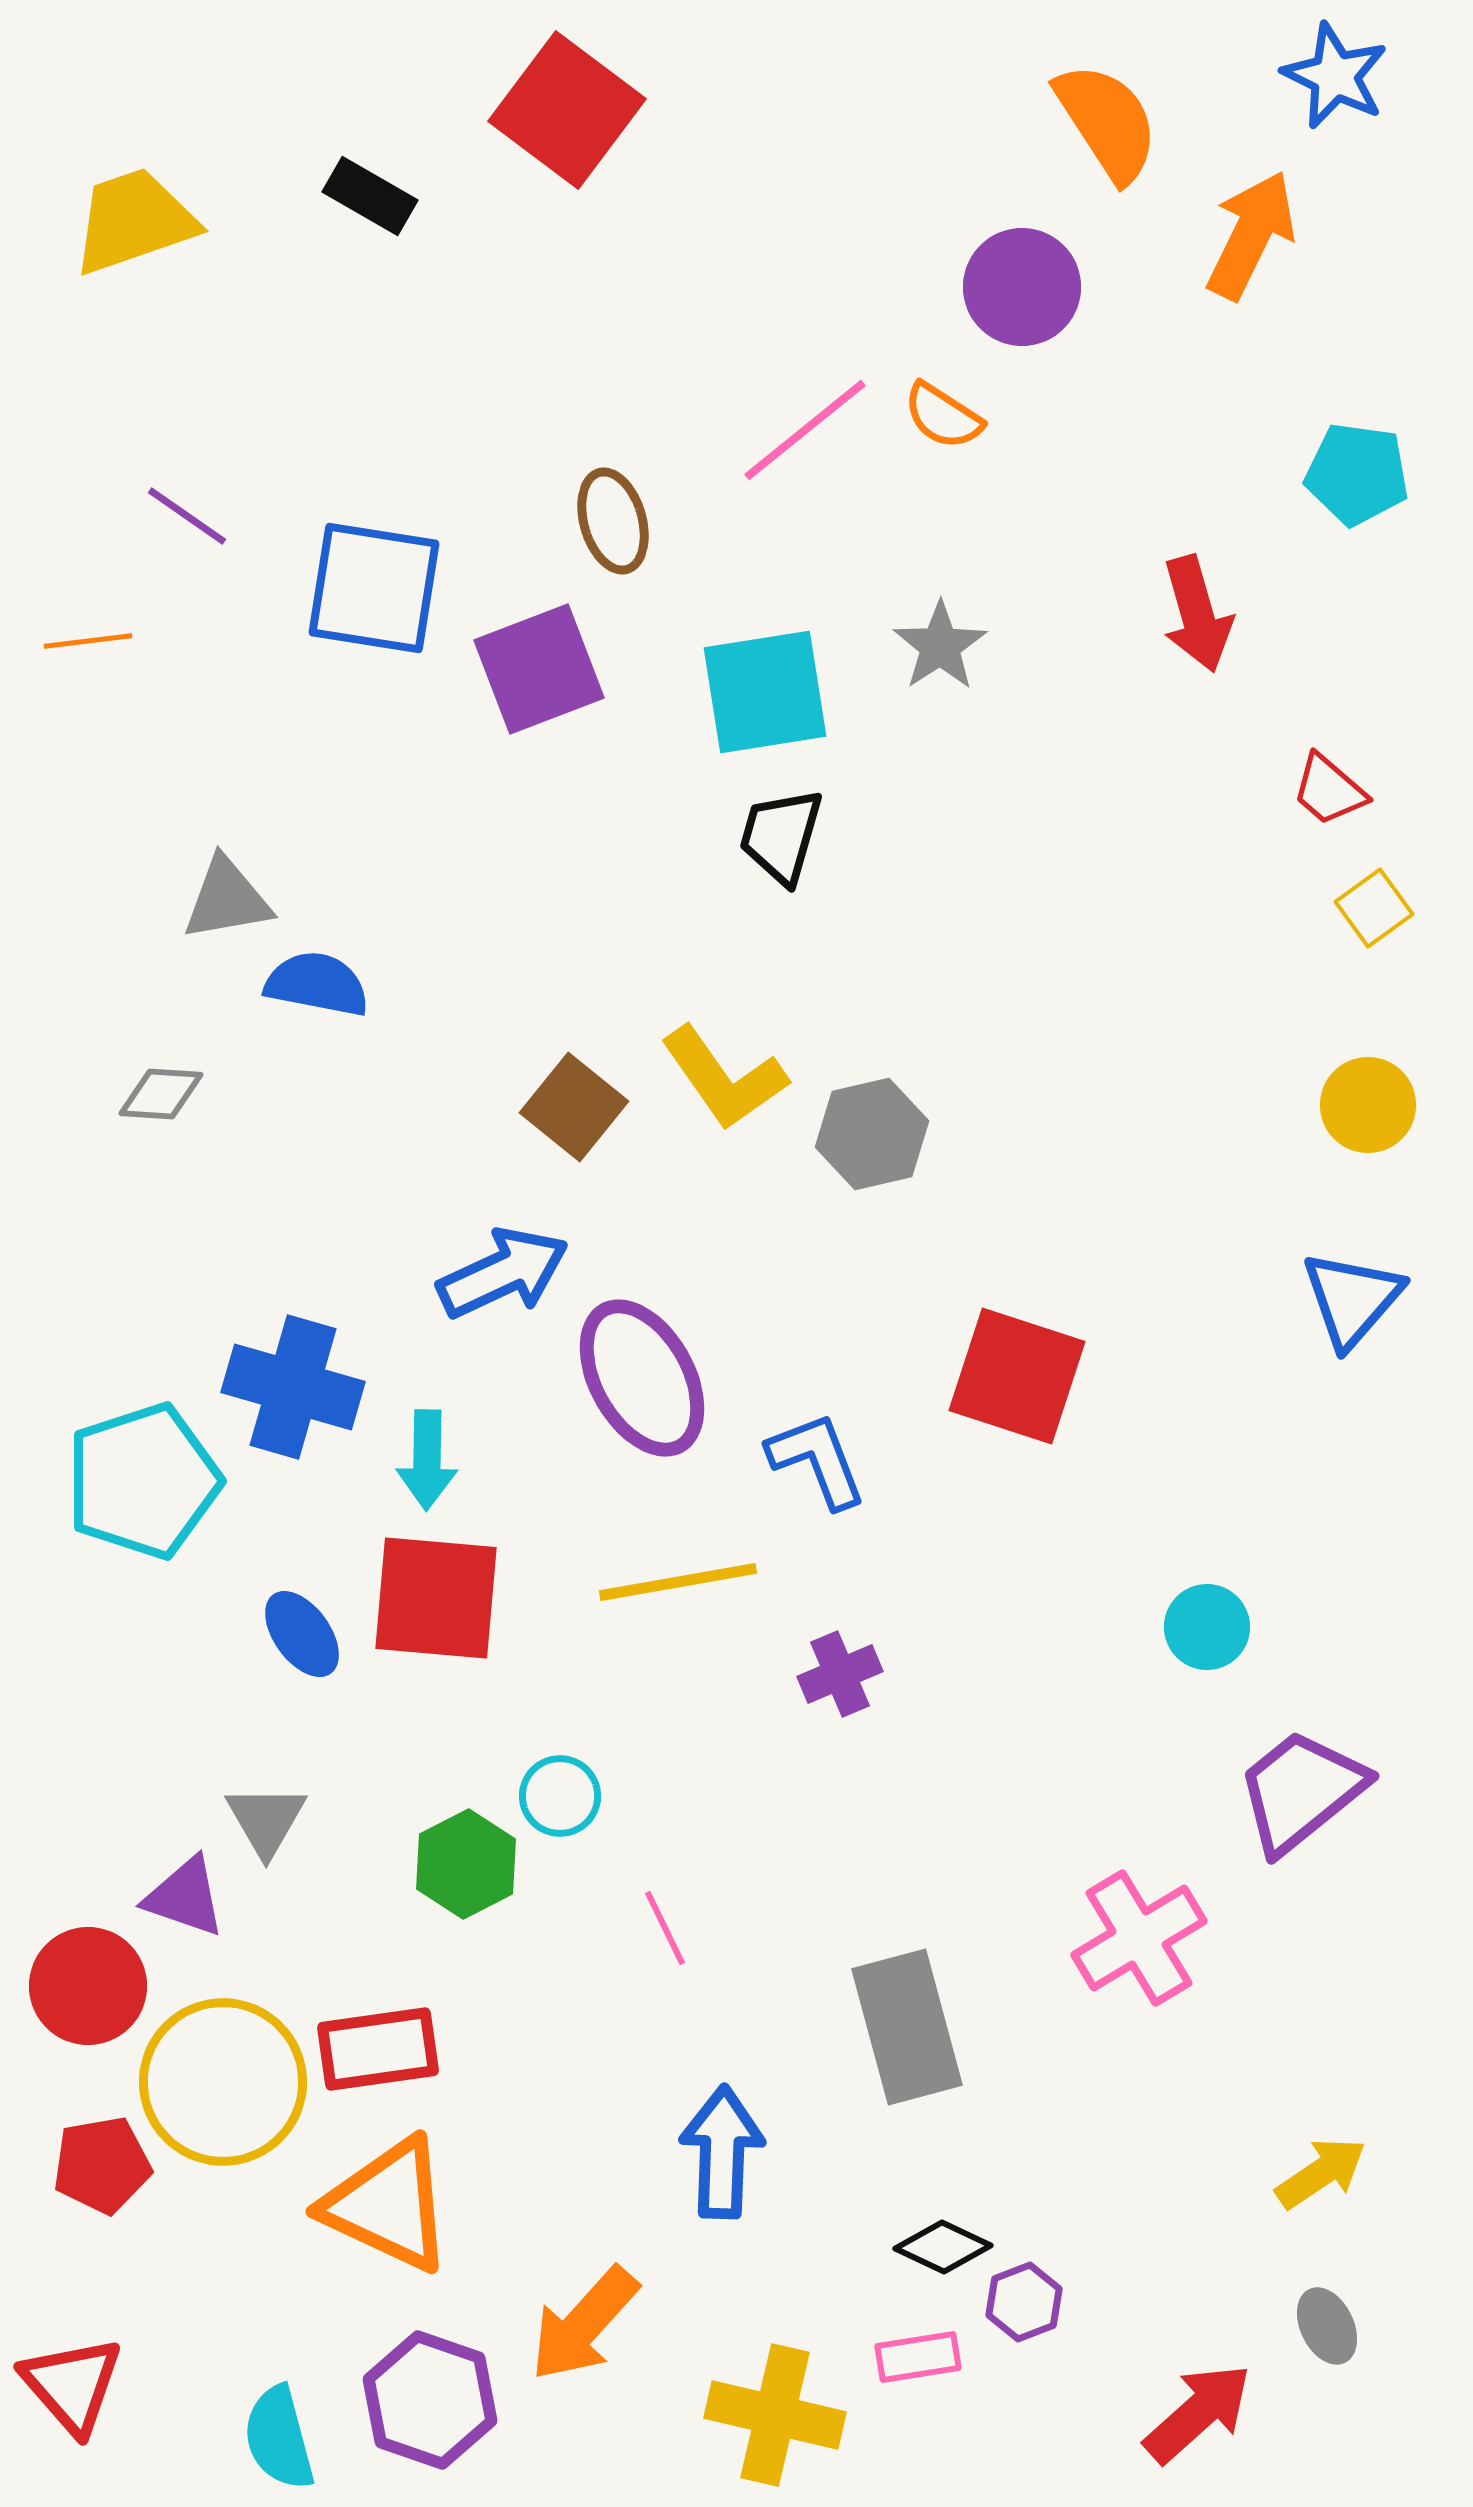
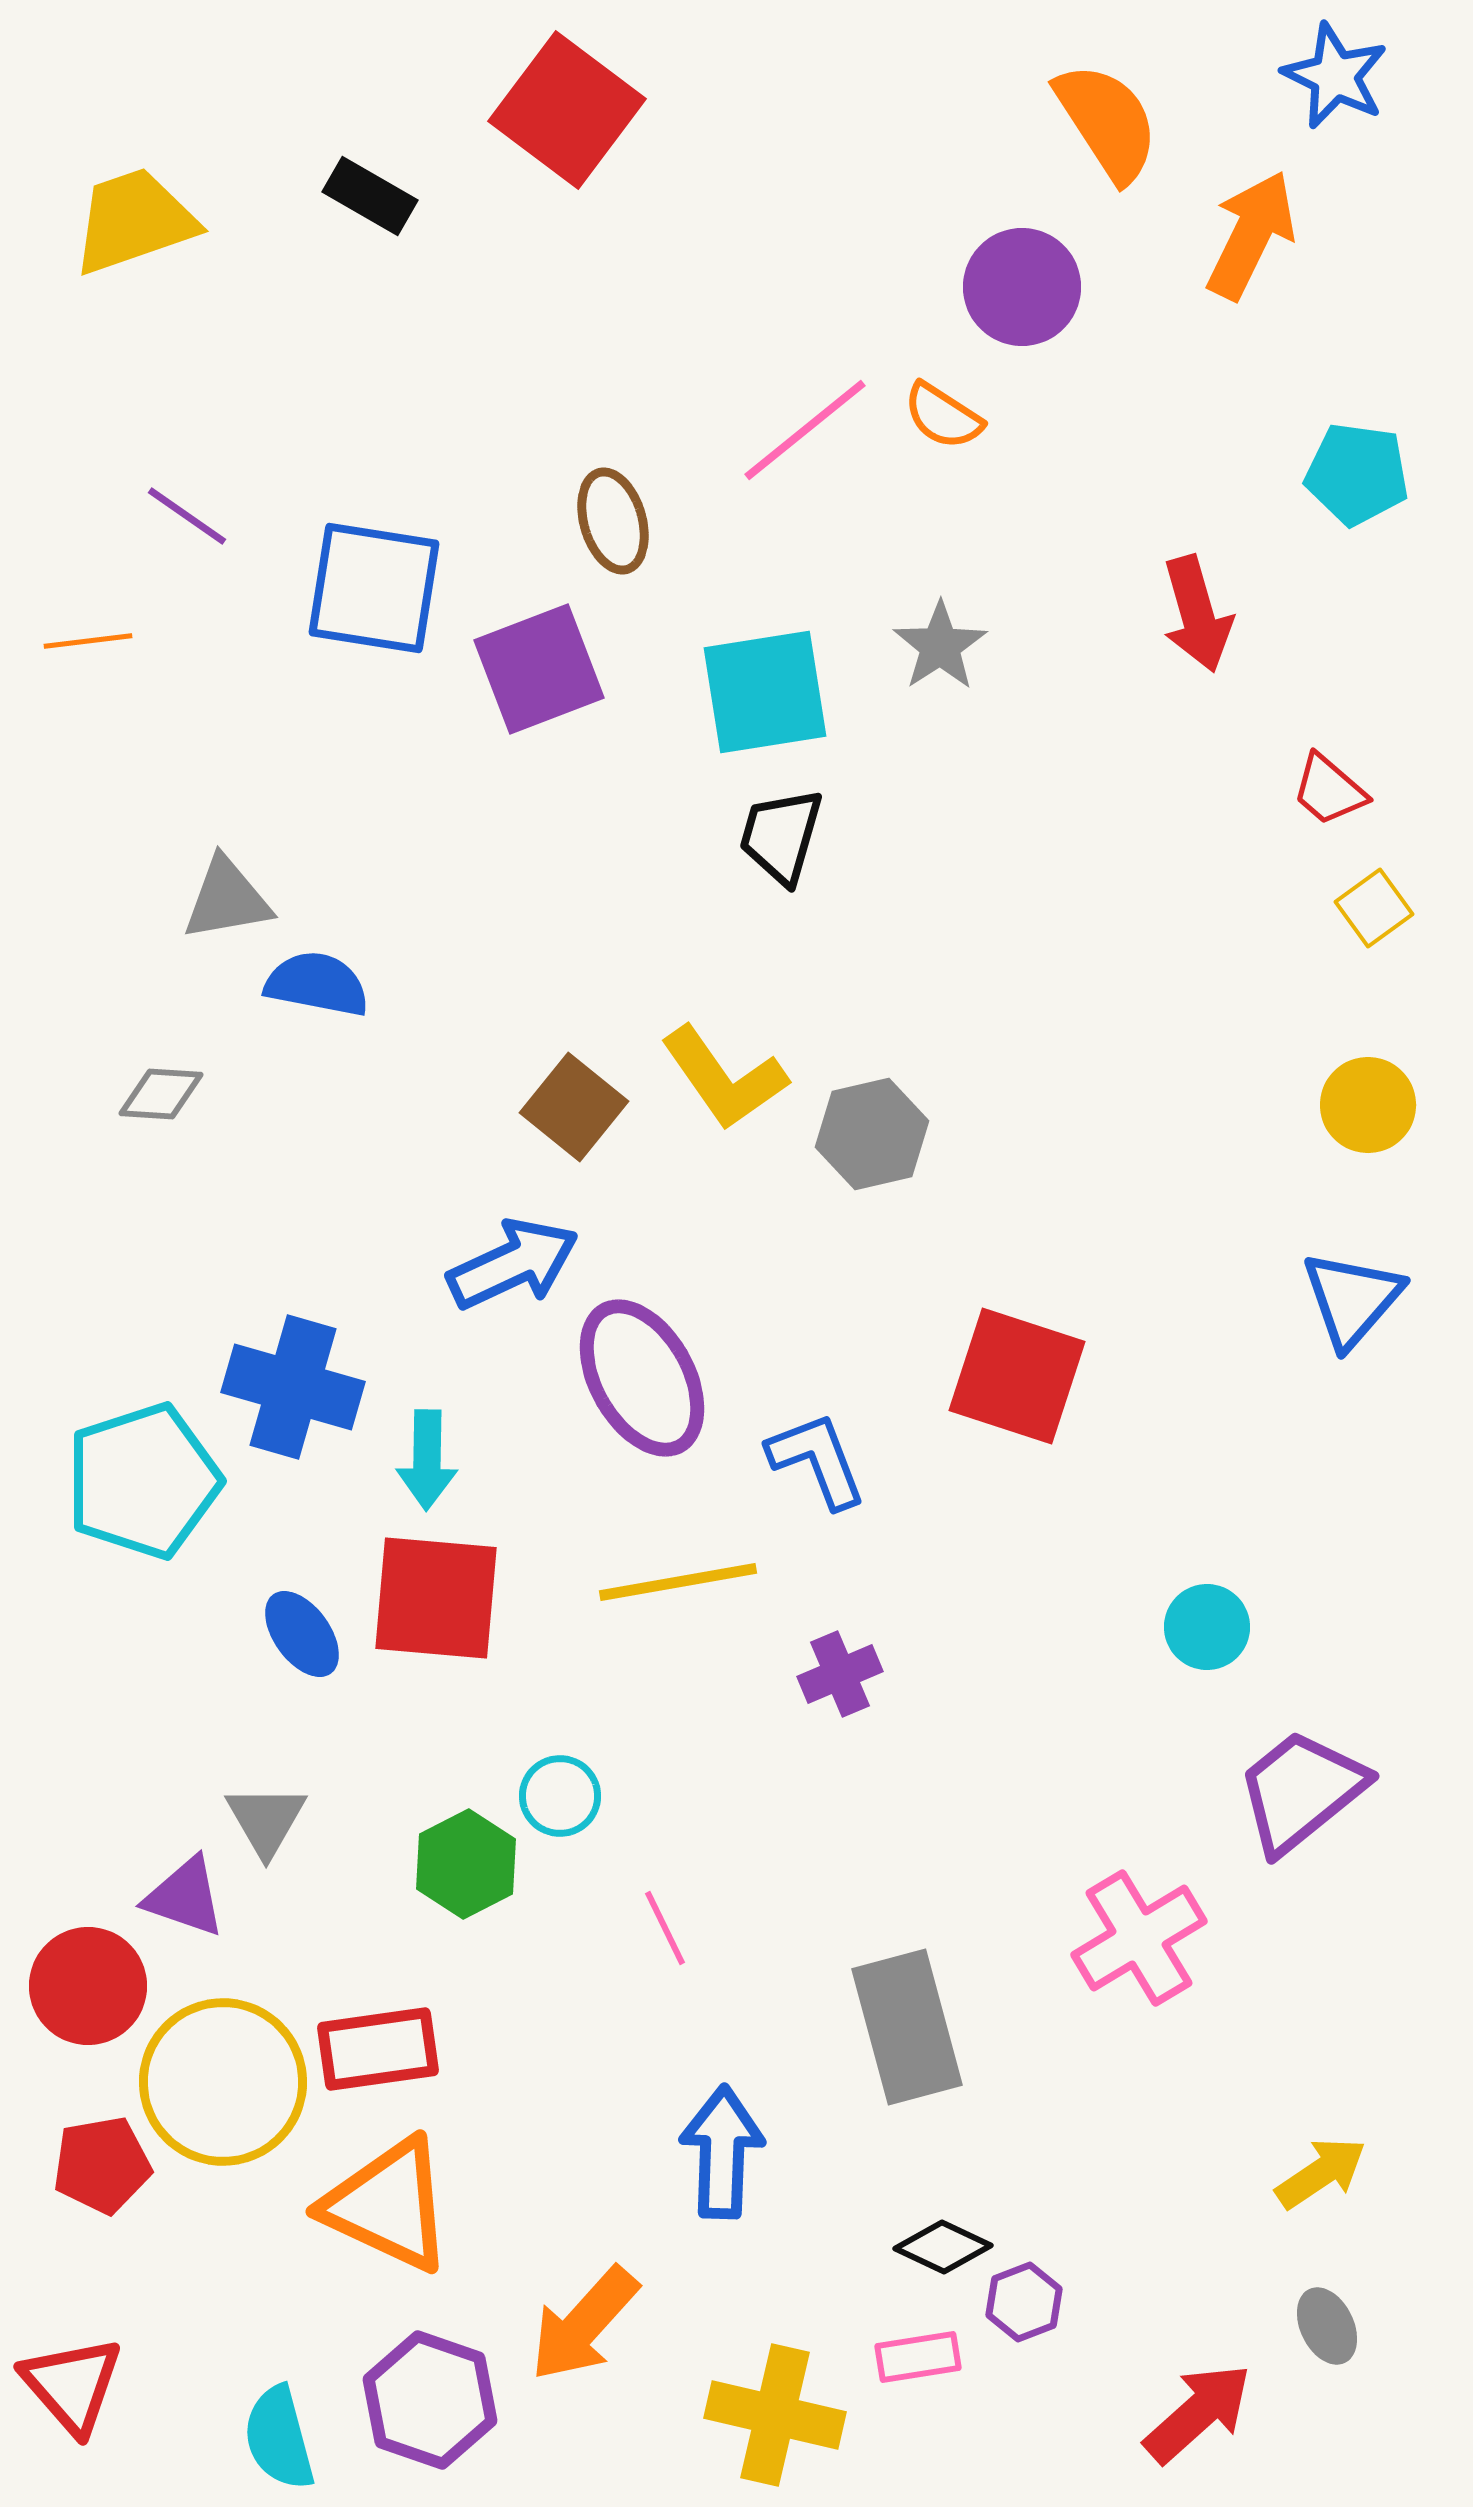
blue arrow at (503, 1273): moved 10 px right, 9 px up
